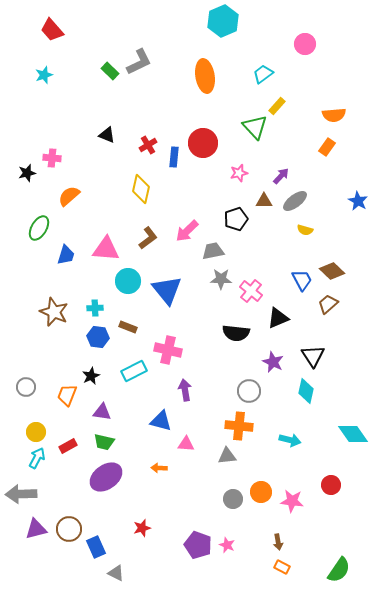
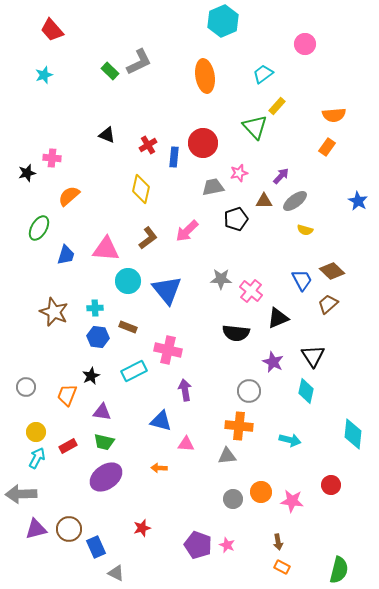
gray trapezoid at (213, 251): moved 64 px up
cyan diamond at (353, 434): rotated 40 degrees clockwise
green semicircle at (339, 570): rotated 20 degrees counterclockwise
